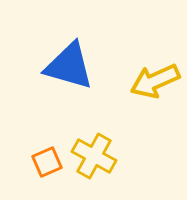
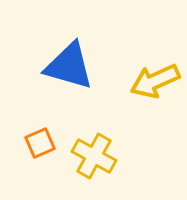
orange square: moved 7 px left, 19 px up
